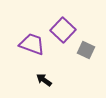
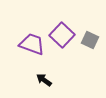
purple square: moved 1 px left, 5 px down
gray square: moved 4 px right, 10 px up
